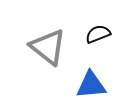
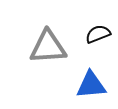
gray triangle: rotated 42 degrees counterclockwise
